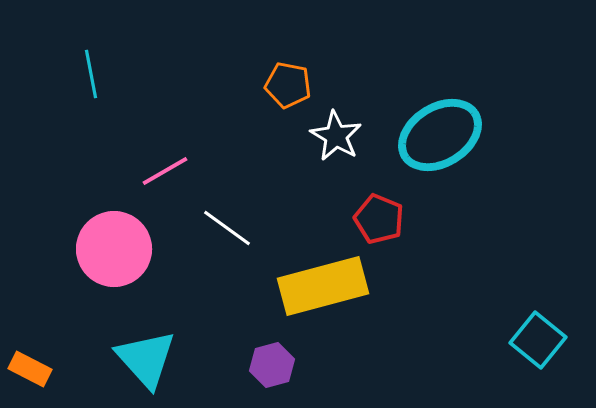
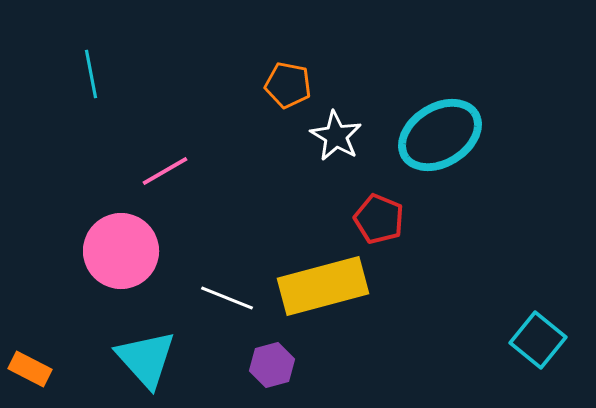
white line: moved 70 px down; rotated 14 degrees counterclockwise
pink circle: moved 7 px right, 2 px down
